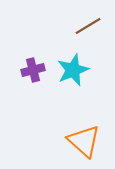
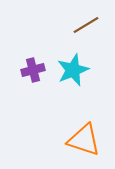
brown line: moved 2 px left, 1 px up
orange triangle: moved 1 px up; rotated 24 degrees counterclockwise
